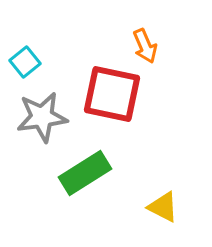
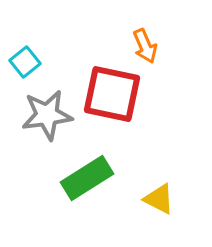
gray star: moved 5 px right, 2 px up
green rectangle: moved 2 px right, 5 px down
yellow triangle: moved 4 px left, 8 px up
